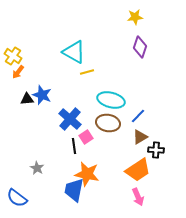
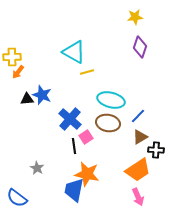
yellow cross: moved 1 px left, 1 px down; rotated 36 degrees counterclockwise
